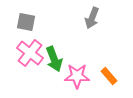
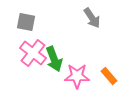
gray arrow: rotated 55 degrees counterclockwise
pink cross: moved 3 px right
